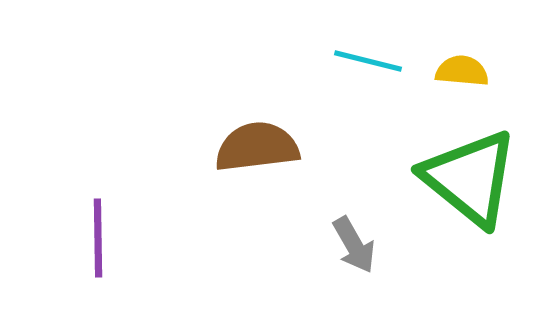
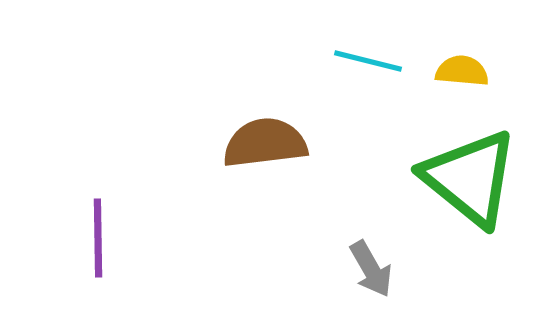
brown semicircle: moved 8 px right, 4 px up
gray arrow: moved 17 px right, 24 px down
